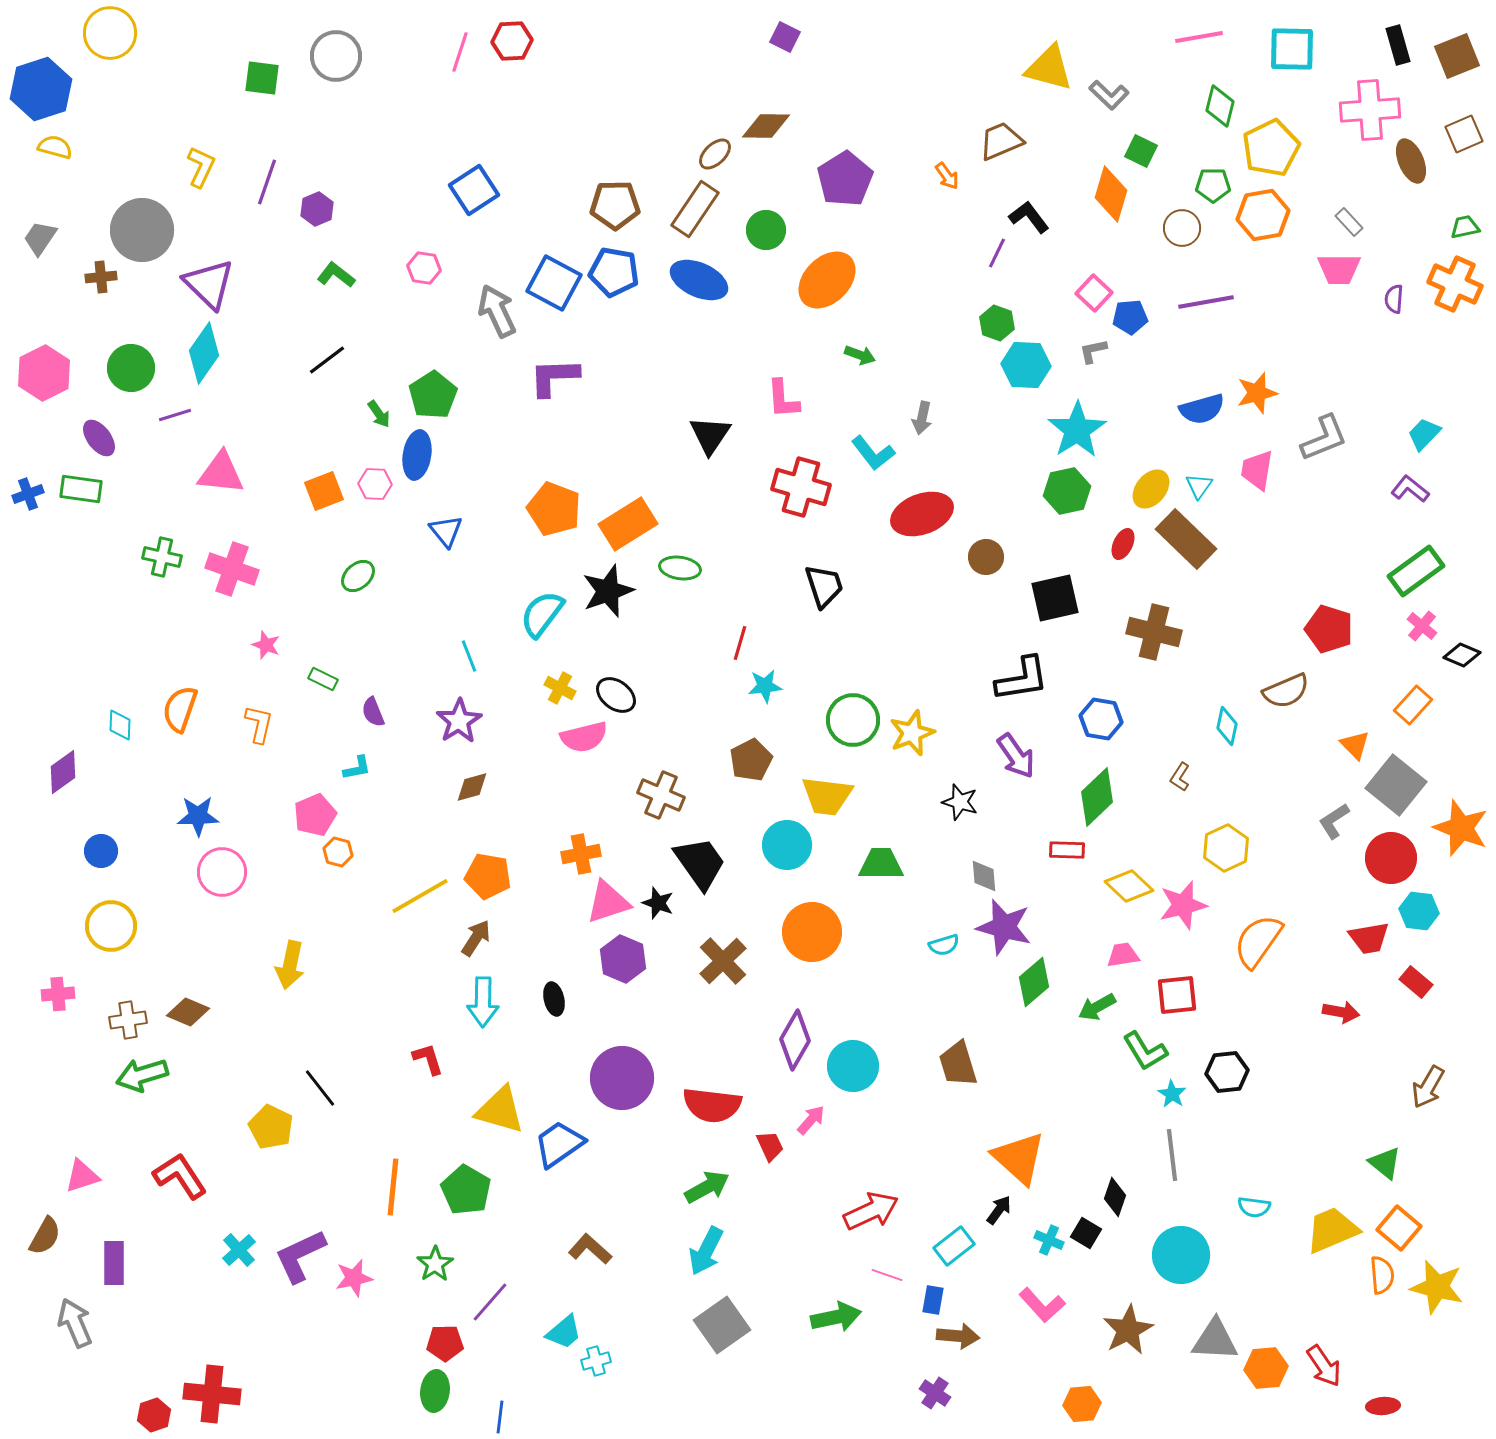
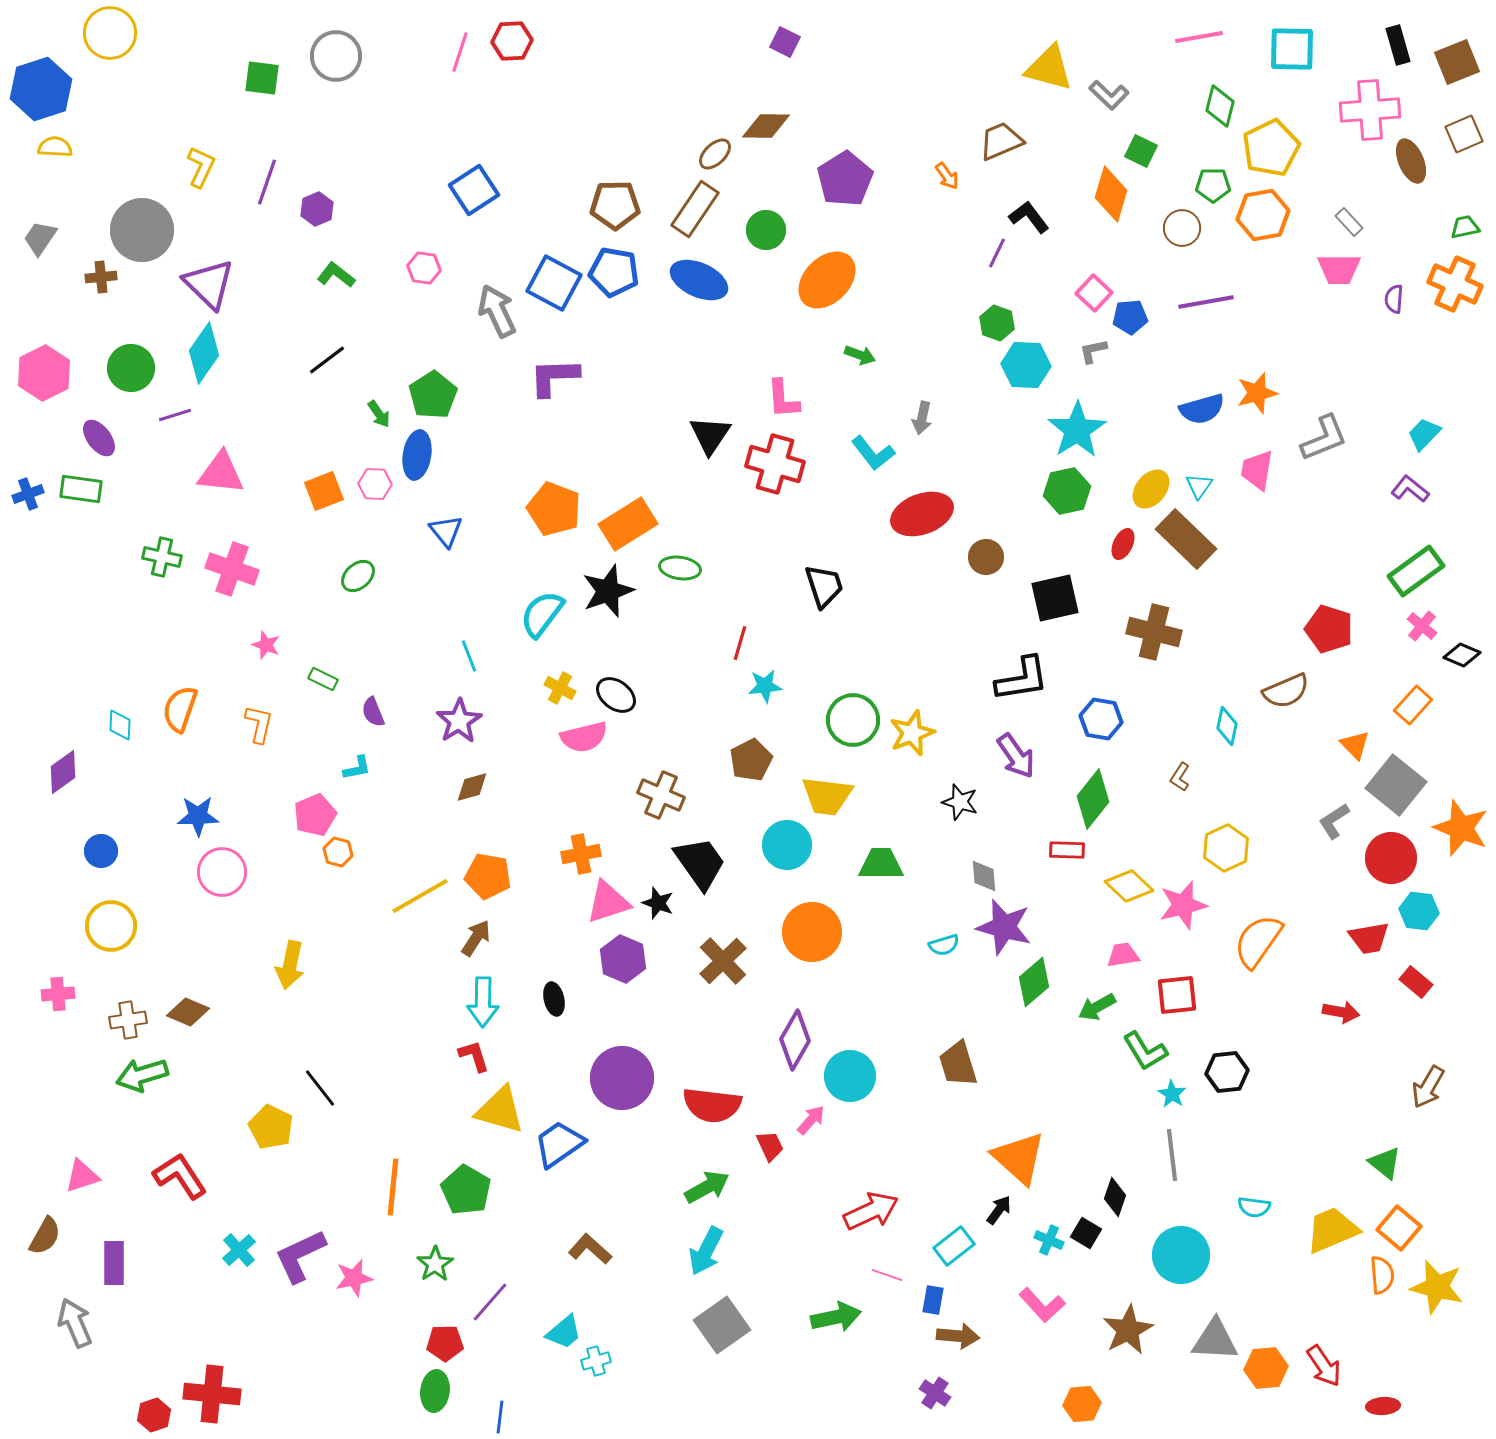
purple square at (785, 37): moved 5 px down
brown square at (1457, 56): moved 6 px down
yellow semicircle at (55, 147): rotated 12 degrees counterclockwise
red cross at (801, 487): moved 26 px left, 23 px up
green diamond at (1097, 797): moved 4 px left, 2 px down; rotated 8 degrees counterclockwise
red L-shape at (428, 1059): moved 46 px right, 3 px up
cyan circle at (853, 1066): moved 3 px left, 10 px down
